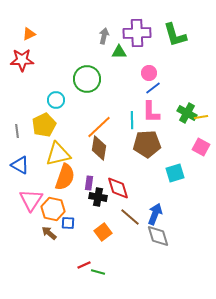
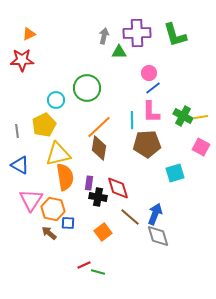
green circle: moved 9 px down
green cross: moved 4 px left, 3 px down
orange semicircle: rotated 28 degrees counterclockwise
